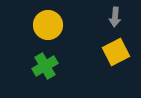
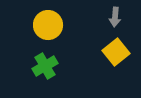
yellow square: rotated 12 degrees counterclockwise
